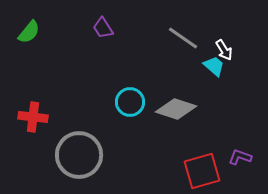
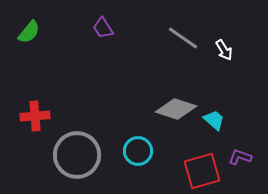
cyan trapezoid: moved 54 px down
cyan circle: moved 8 px right, 49 px down
red cross: moved 2 px right, 1 px up; rotated 12 degrees counterclockwise
gray circle: moved 2 px left
